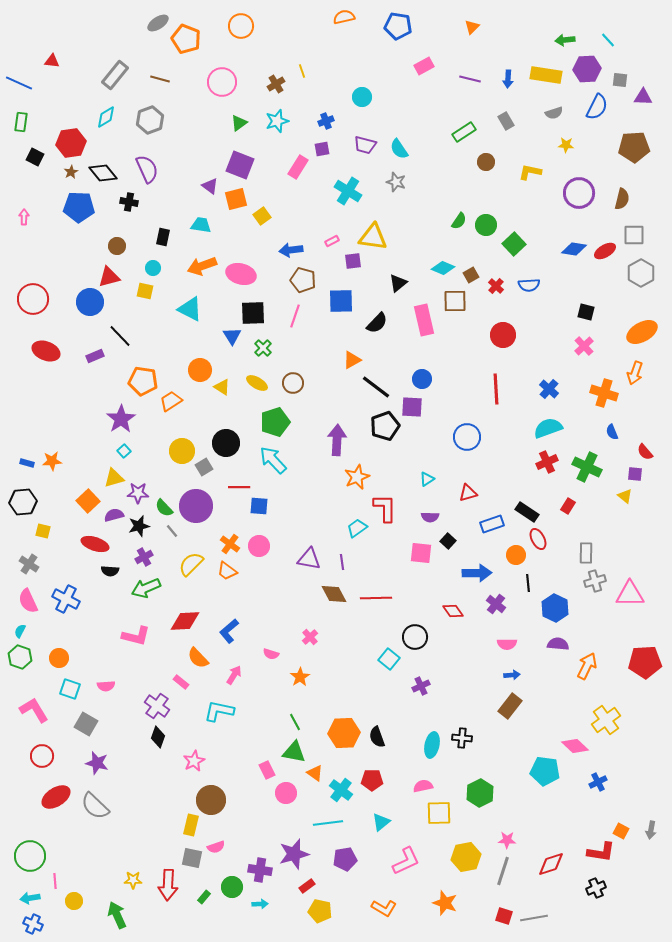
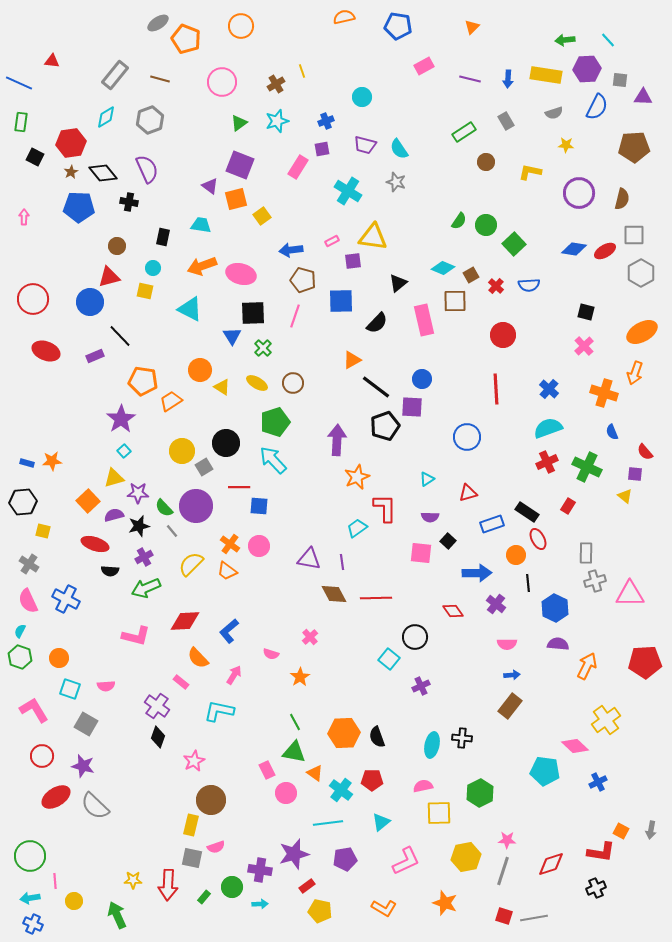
purple star at (97, 763): moved 14 px left, 3 px down
